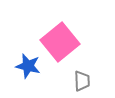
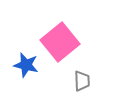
blue star: moved 2 px left, 1 px up
